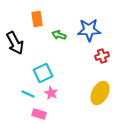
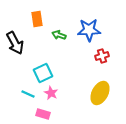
pink rectangle: moved 4 px right
